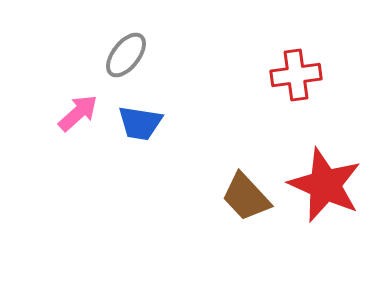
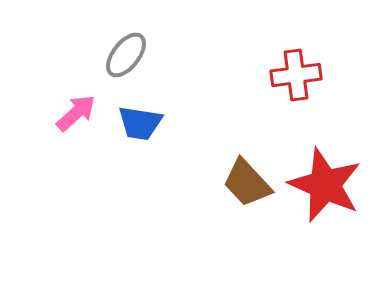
pink arrow: moved 2 px left
brown trapezoid: moved 1 px right, 14 px up
